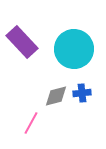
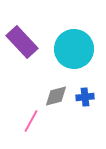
blue cross: moved 3 px right, 4 px down
pink line: moved 2 px up
